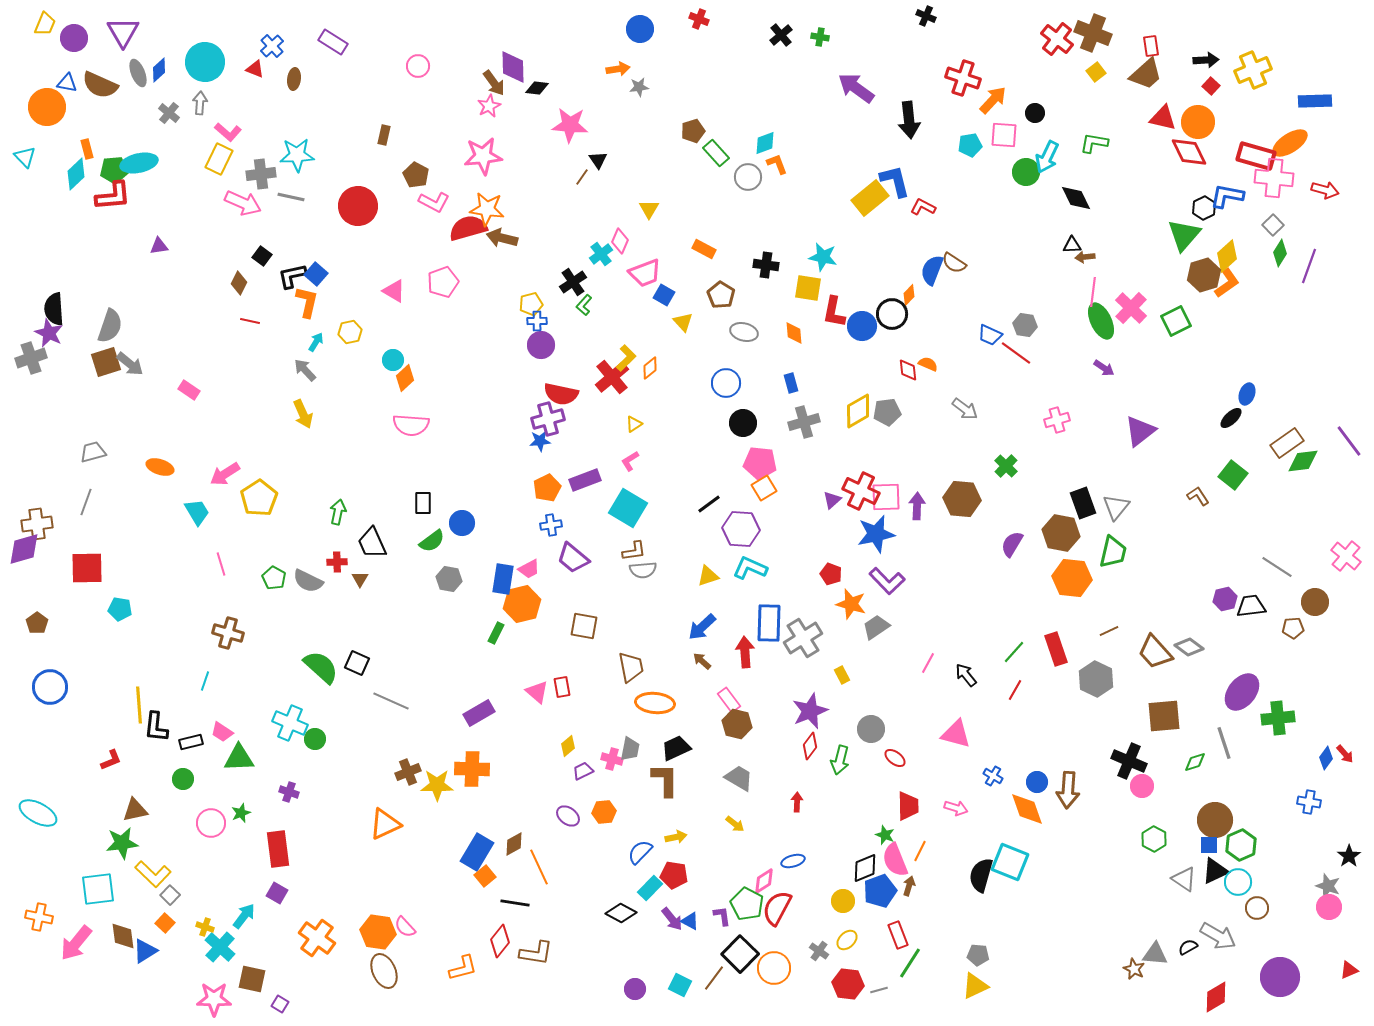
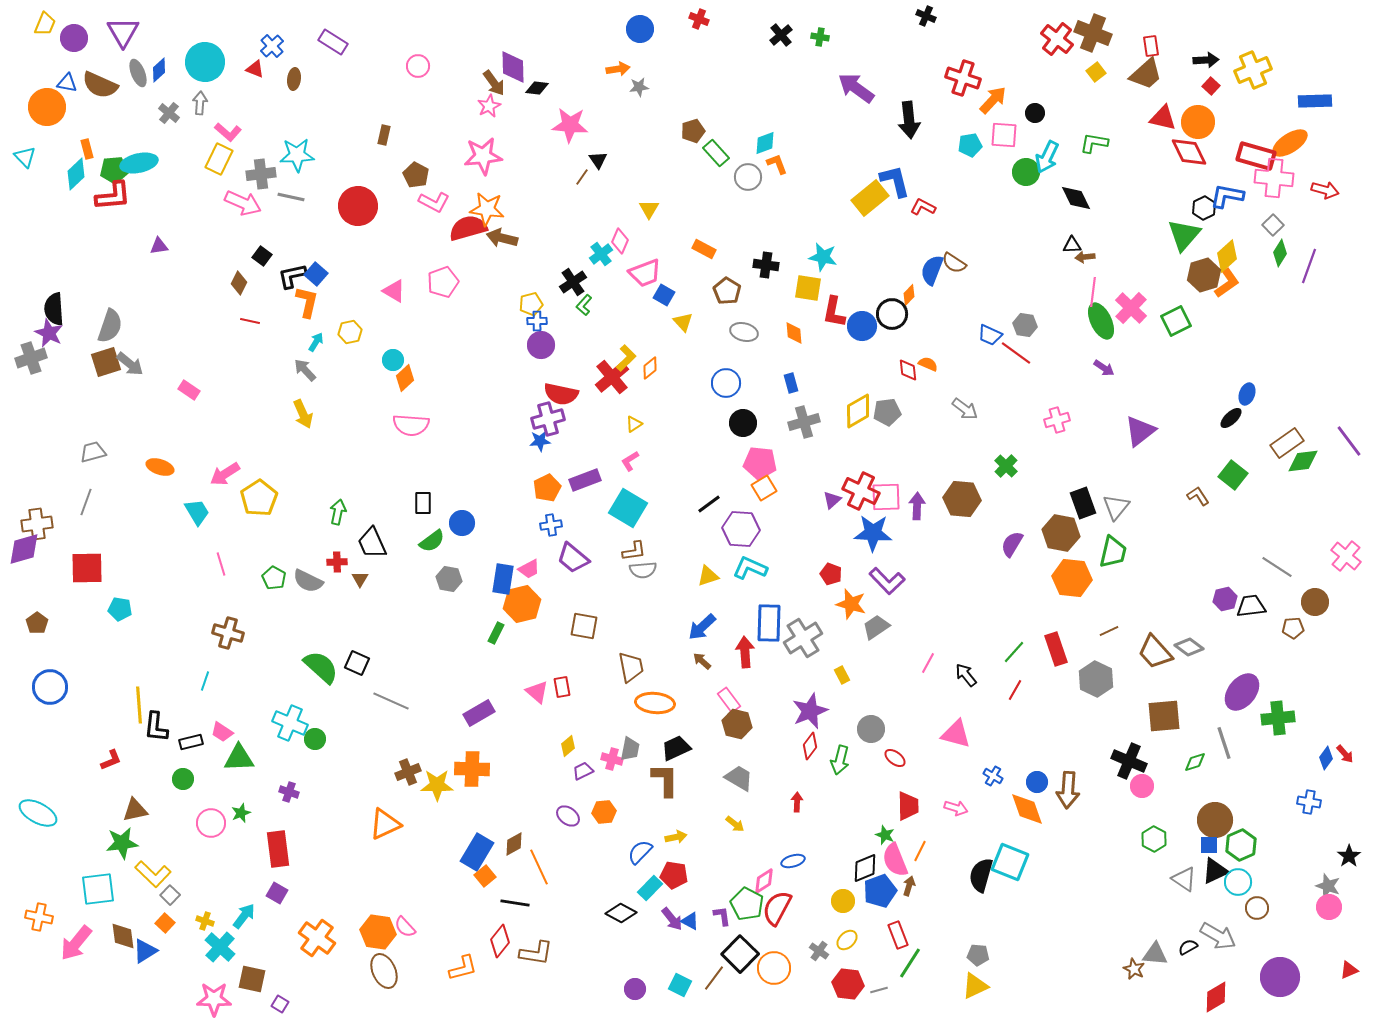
brown pentagon at (721, 295): moved 6 px right, 4 px up
blue star at (876, 534): moved 3 px left, 1 px up; rotated 15 degrees clockwise
yellow cross at (205, 927): moved 6 px up
